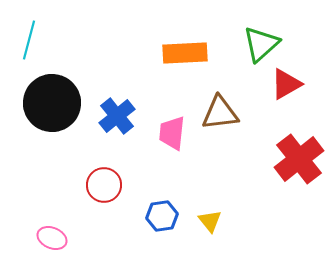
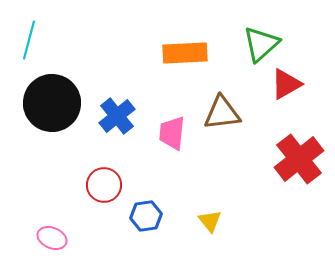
brown triangle: moved 2 px right
blue hexagon: moved 16 px left
